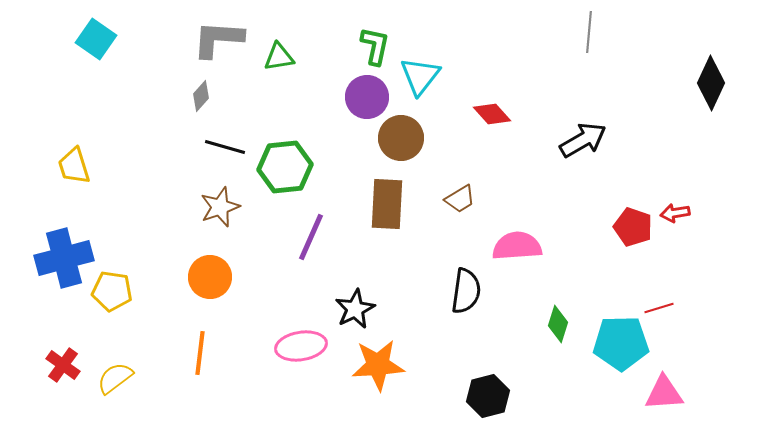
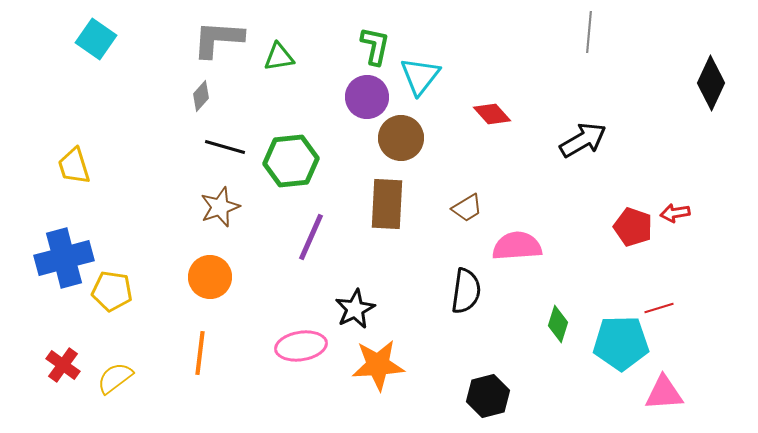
green hexagon: moved 6 px right, 6 px up
brown trapezoid: moved 7 px right, 9 px down
